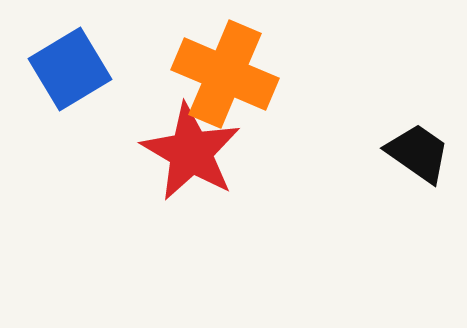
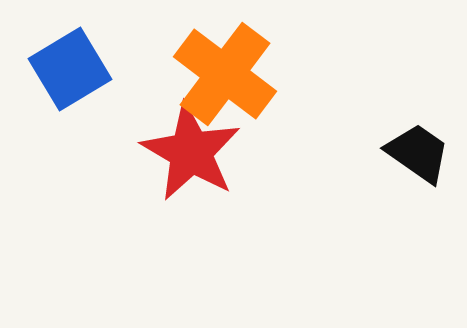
orange cross: rotated 14 degrees clockwise
